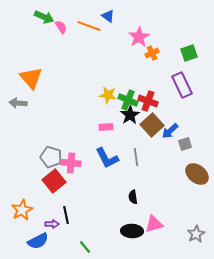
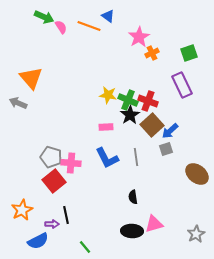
gray arrow: rotated 18 degrees clockwise
gray square: moved 19 px left, 5 px down
